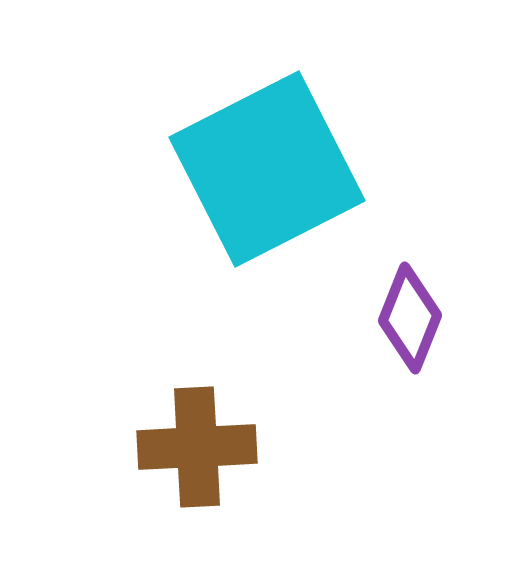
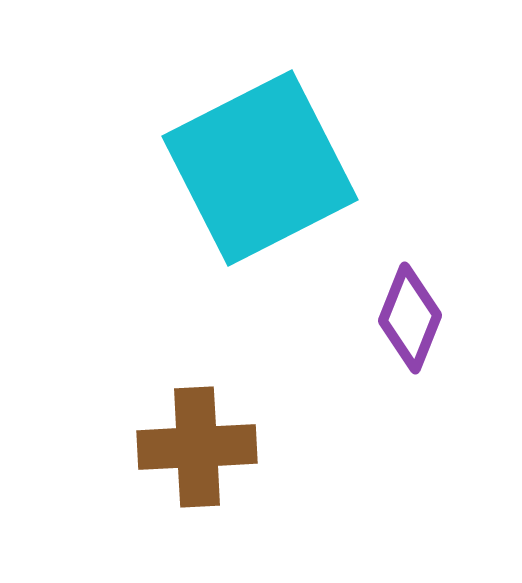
cyan square: moved 7 px left, 1 px up
